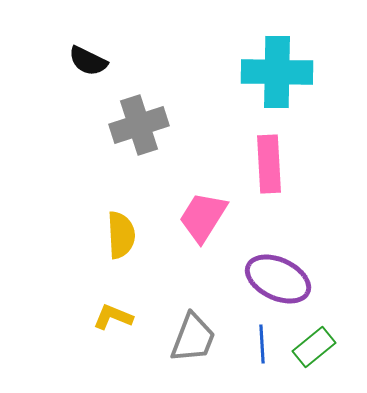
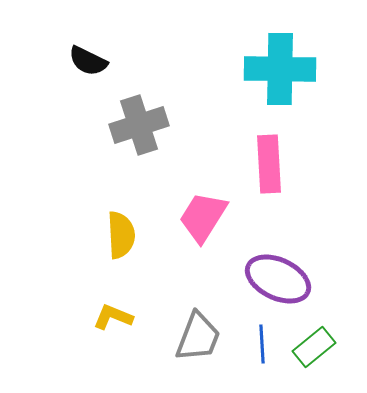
cyan cross: moved 3 px right, 3 px up
gray trapezoid: moved 5 px right, 1 px up
